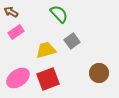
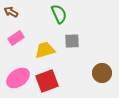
green semicircle: rotated 18 degrees clockwise
pink rectangle: moved 6 px down
gray square: rotated 35 degrees clockwise
yellow trapezoid: moved 1 px left
brown circle: moved 3 px right
red square: moved 1 px left, 2 px down
